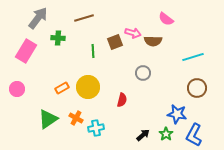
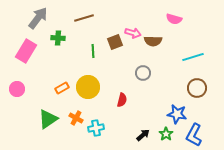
pink semicircle: moved 8 px right; rotated 21 degrees counterclockwise
